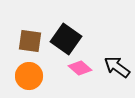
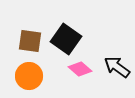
pink diamond: moved 1 px down
